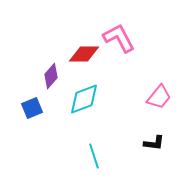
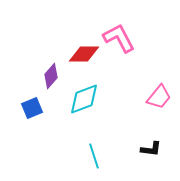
black L-shape: moved 3 px left, 6 px down
